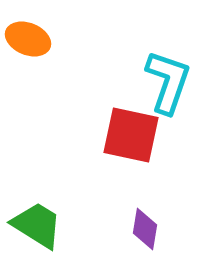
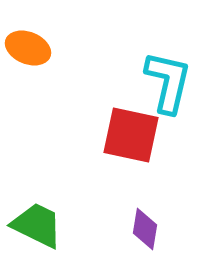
orange ellipse: moved 9 px down
cyan L-shape: rotated 6 degrees counterclockwise
green trapezoid: rotated 6 degrees counterclockwise
